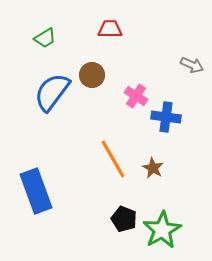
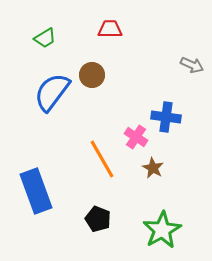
pink cross: moved 41 px down
orange line: moved 11 px left
black pentagon: moved 26 px left
